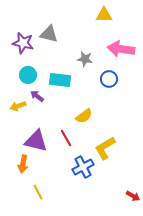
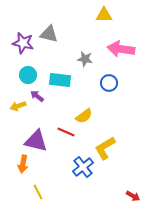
blue circle: moved 4 px down
red line: moved 6 px up; rotated 36 degrees counterclockwise
blue cross: rotated 10 degrees counterclockwise
